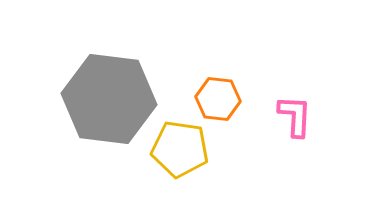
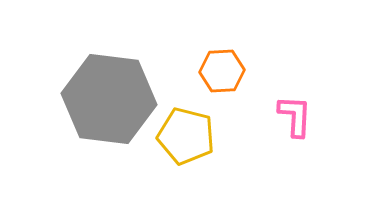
orange hexagon: moved 4 px right, 28 px up; rotated 9 degrees counterclockwise
yellow pentagon: moved 6 px right, 13 px up; rotated 6 degrees clockwise
